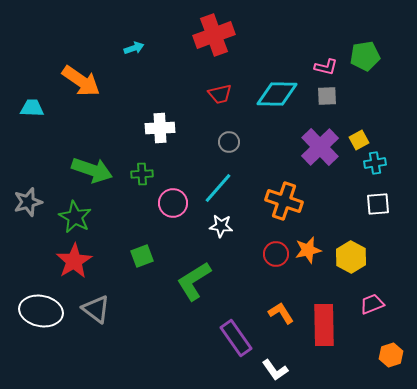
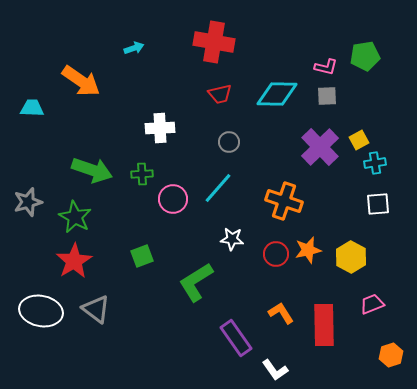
red cross: moved 7 px down; rotated 30 degrees clockwise
pink circle: moved 4 px up
white star: moved 11 px right, 13 px down
green L-shape: moved 2 px right, 1 px down
